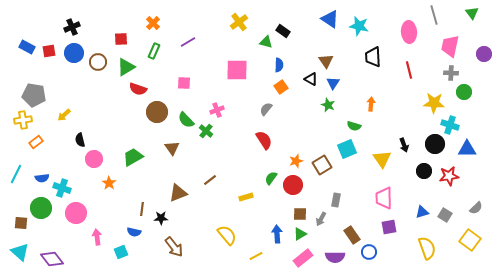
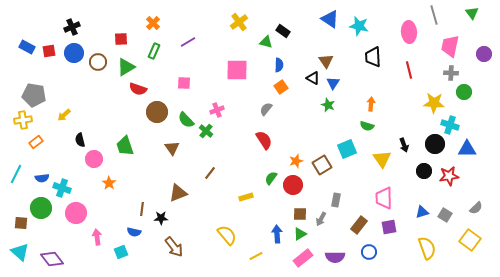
black triangle at (311, 79): moved 2 px right, 1 px up
green semicircle at (354, 126): moved 13 px right
green trapezoid at (133, 157): moved 8 px left, 11 px up; rotated 80 degrees counterclockwise
brown line at (210, 180): moved 7 px up; rotated 16 degrees counterclockwise
brown rectangle at (352, 235): moved 7 px right, 10 px up; rotated 72 degrees clockwise
